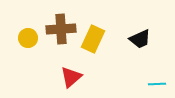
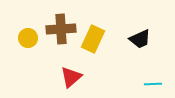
cyan line: moved 4 px left
